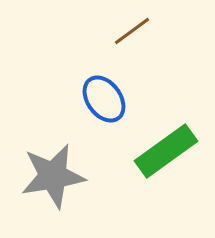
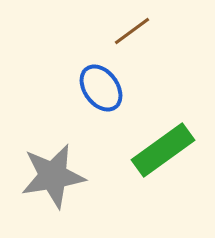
blue ellipse: moved 3 px left, 11 px up
green rectangle: moved 3 px left, 1 px up
